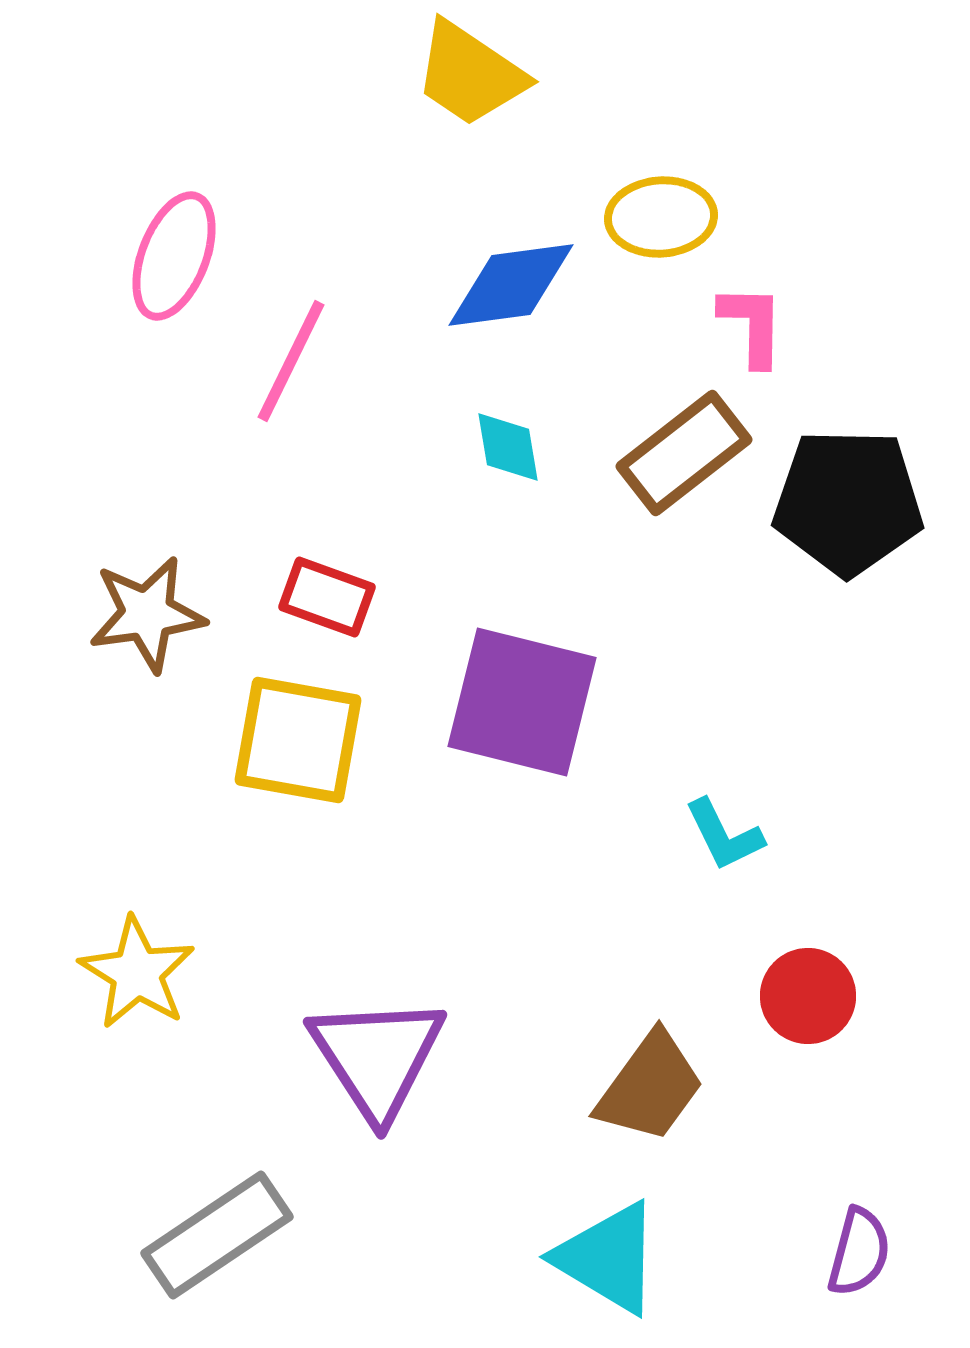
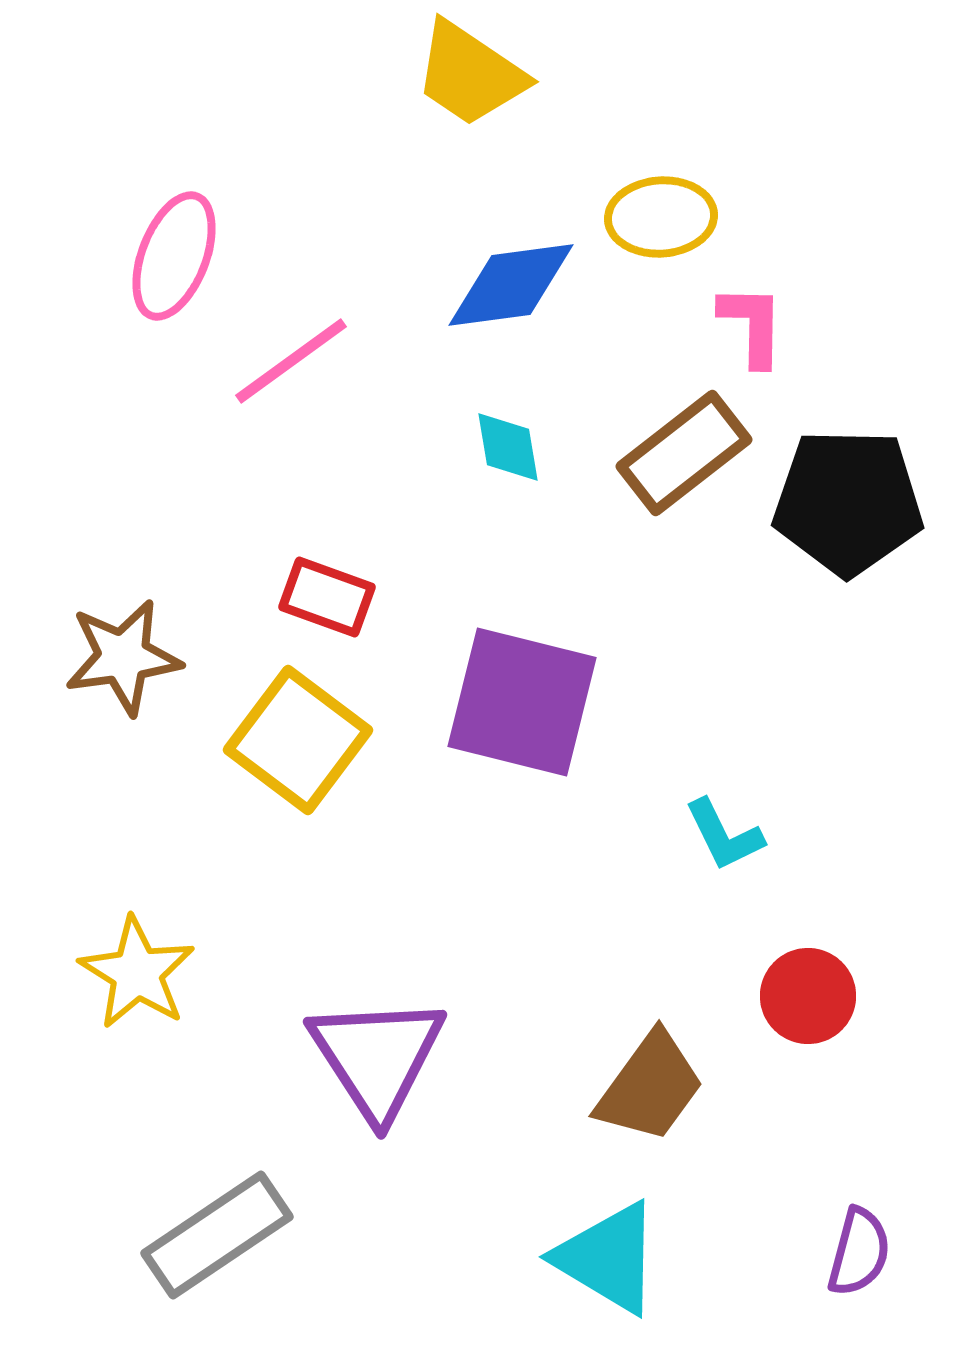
pink line: rotated 28 degrees clockwise
brown star: moved 24 px left, 43 px down
yellow square: rotated 27 degrees clockwise
